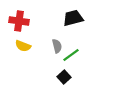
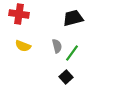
red cross: moved 7 px up
green line: moved 1 px right, 2 px up; rotated 18 degrees counterclockwise
black square: moved 2 px right
